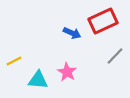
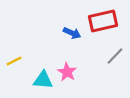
red rectangle: rotated 12 degrees clockwise
cyan triangle: moved 5 px right
